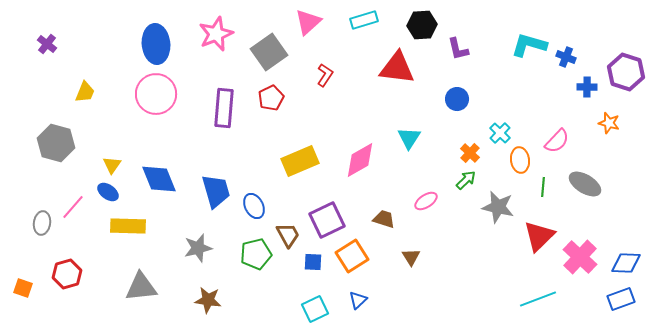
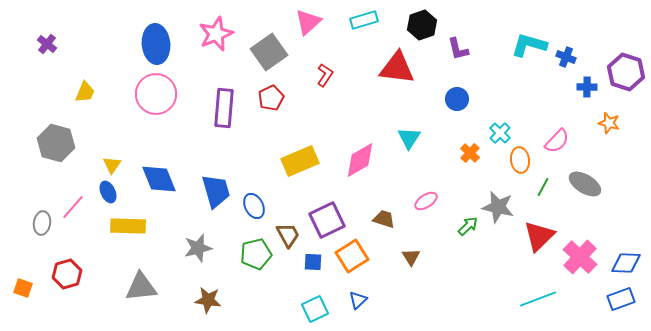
black hexagon at (422, 25): rotated 16 degrees counterclockwise
green arrow at (466, 180): moved 2 px right, 46 px down
green line at (543, 187): rotated 24 degrees clockwise
blue ellipse at (108, 192): rotated 30 degrees clockwise
